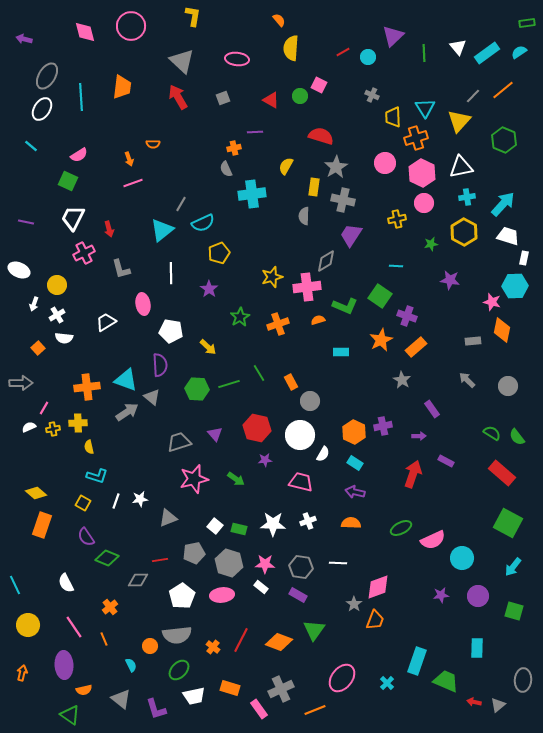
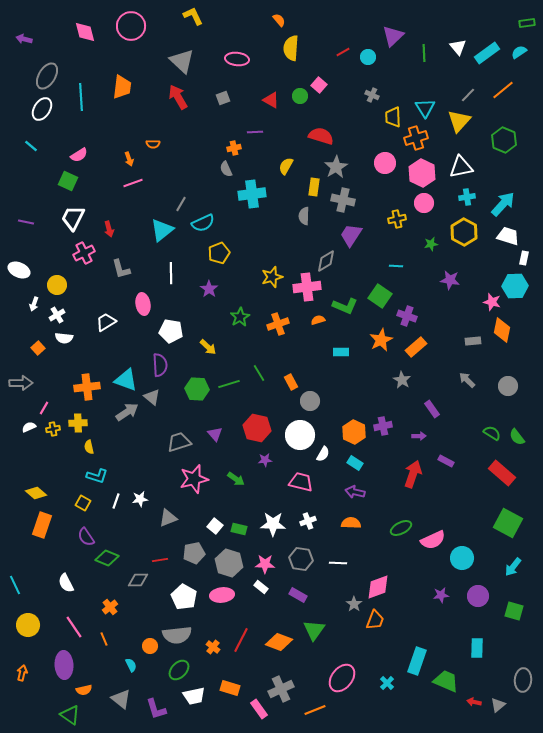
yellow L-shape at (193, 16): rotated 35 degrees counterclockwise
pink square at (319, 85): rotated 14 degrees clockwise
gray line at (473, 96): moved 5 px left, 1 px up
gray hexagon at (301, 567): moved 8 px up
white pentagon at (182, 596): moved 2 px right, 1 px down; rotated 10 degrees counterclockwise
